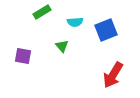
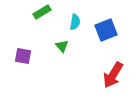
cyan semicircle: rotated 77 degrees counterclockwise
